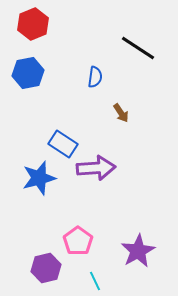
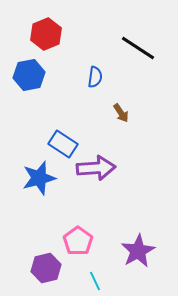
red hexagon: moved 13 px right, 10 px down
blue hexagon: moved 1 px right, 2 px down
